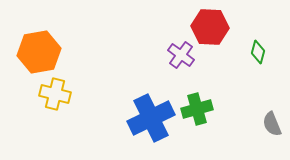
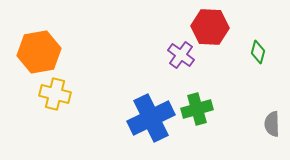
gray semicircle: rotated 20 degrees clockwise
